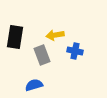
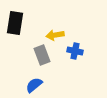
black rectangle: moved 14 px up
blue semicircle: rotated 24 degrees counterclockwise
